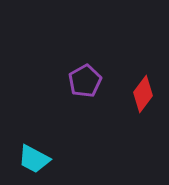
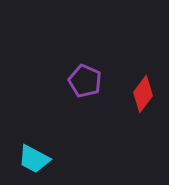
purple pentagon: rotated 20 degrees counterclockwise
